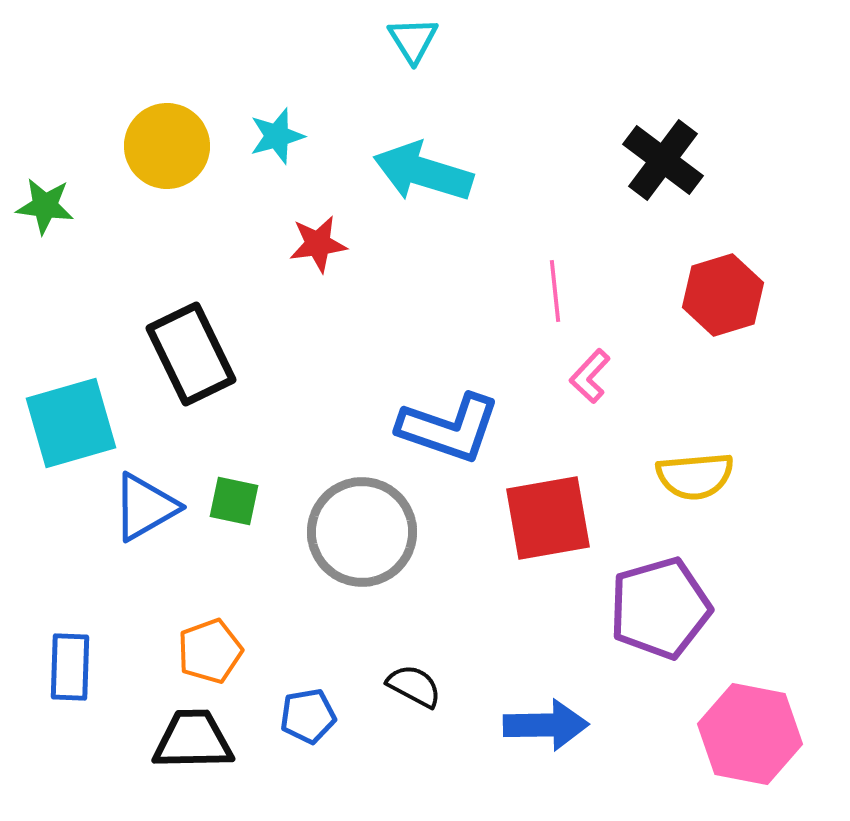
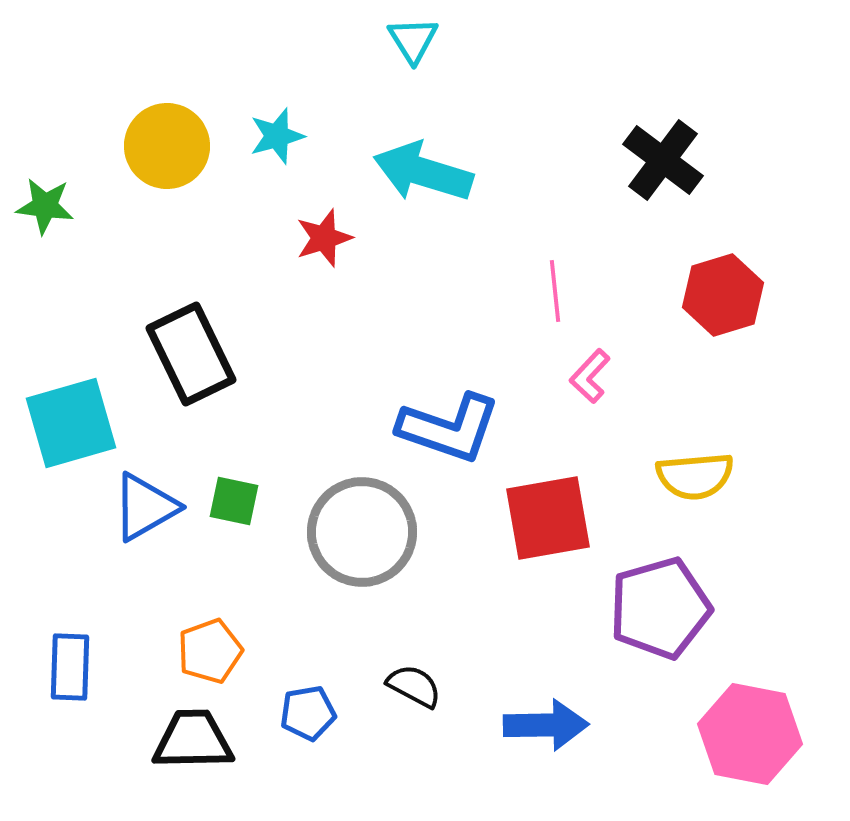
red star: moved 6 px right, 6 px up; rotated 10 degrees counterclockwise
blue pentagon: moved 3 px up
